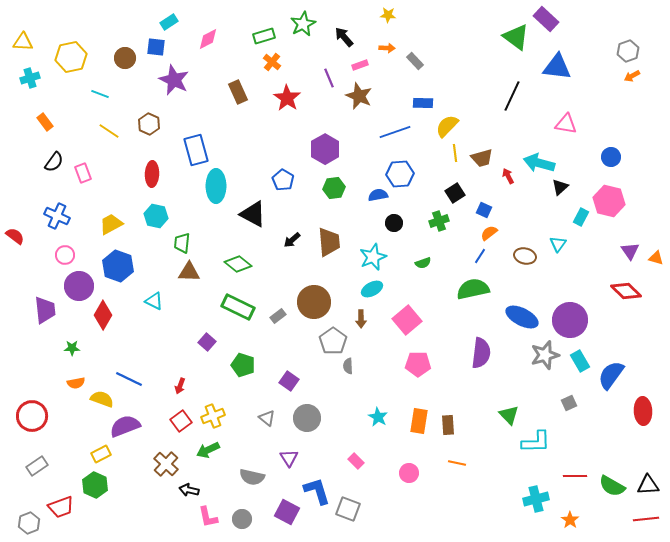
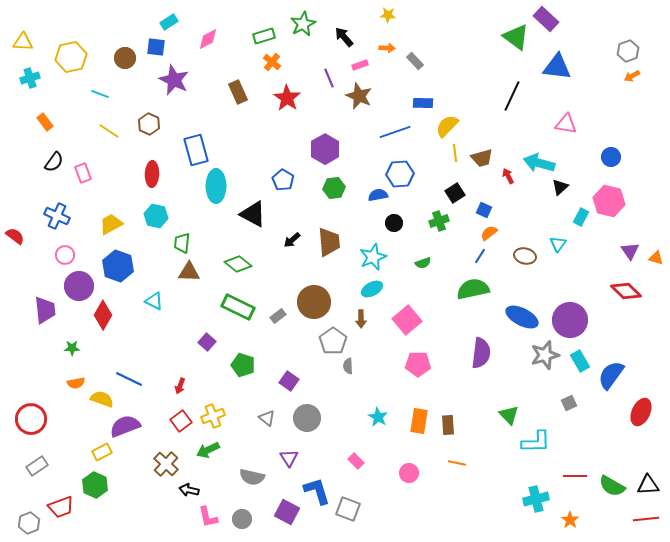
red ellipse at (643, 411): moved 2 px left, 1 px down; rotated 28 degrees clockwise
red circle at (32, 416): moved 1 px left, 3 px down
yellow rectangle at (101, 454): moved 1 px right, 2 px up
